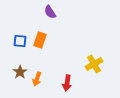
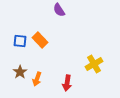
purple semicircle: moved 9 px right, 2 px up
orange rectangle: rotated 63 degrees counterclockwise
